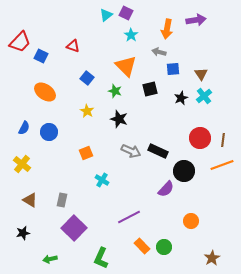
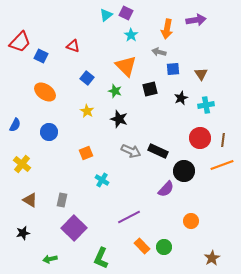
cyan cross at (204, 96): moved 2 px right, 9 px down; rotated 28 degrees clockwise
blue semicircle at (24, 128): moved 9 px left, 3 px up
